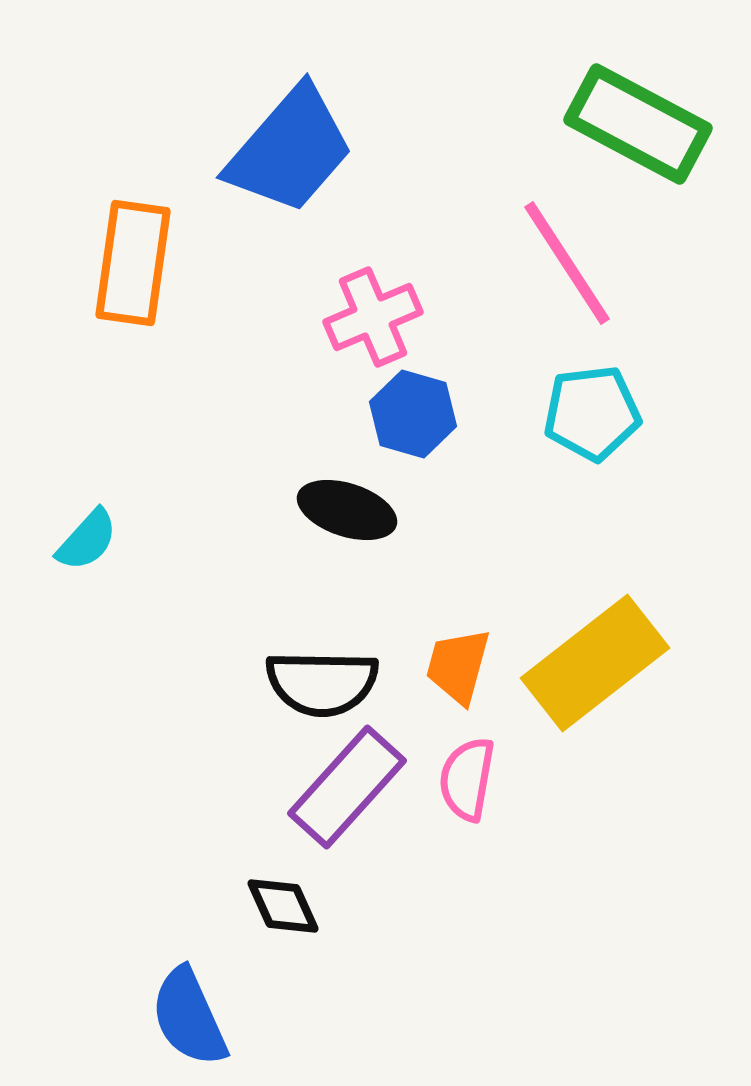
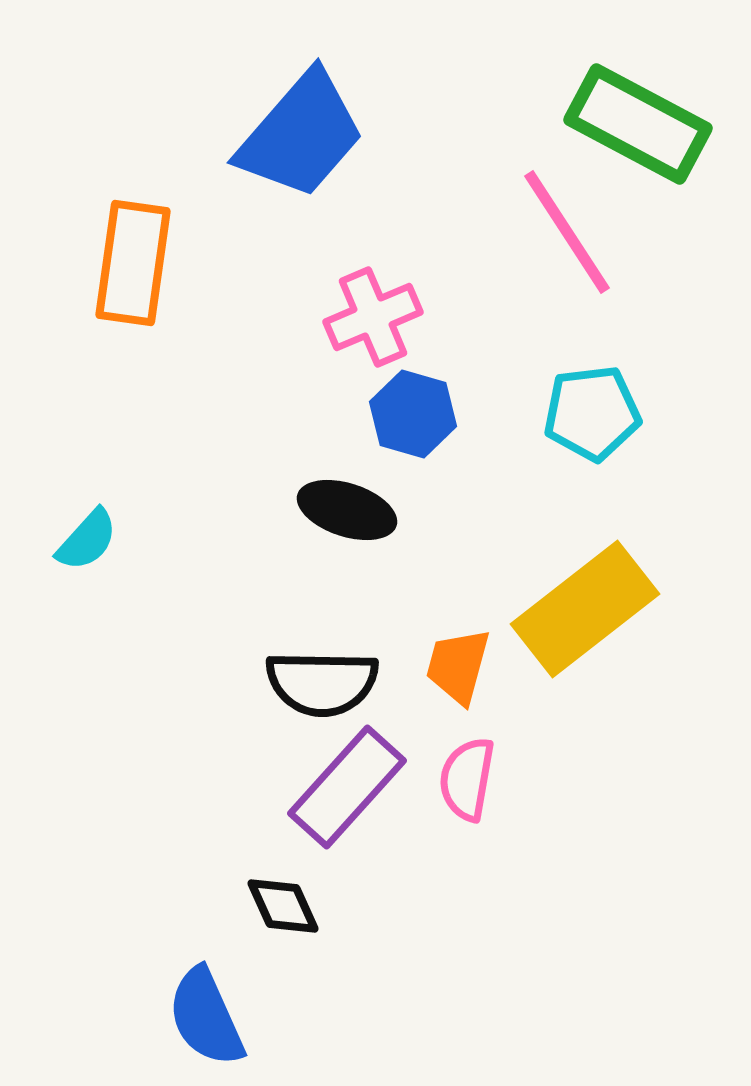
blue trapezoid: moved 11 px right, 15 px up
pink line: moved 31 px up
yellow rectangle: moved 10 px left, 54 px up
blue semicircle: moved 17 px right
